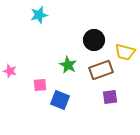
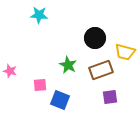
cyan star: rotated 18 degrees clockwise
black circle: moved 1 px right, 2 px up
